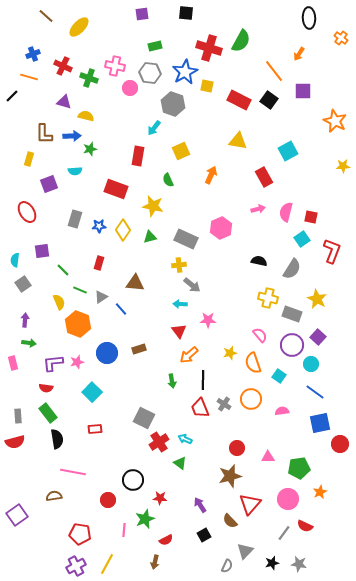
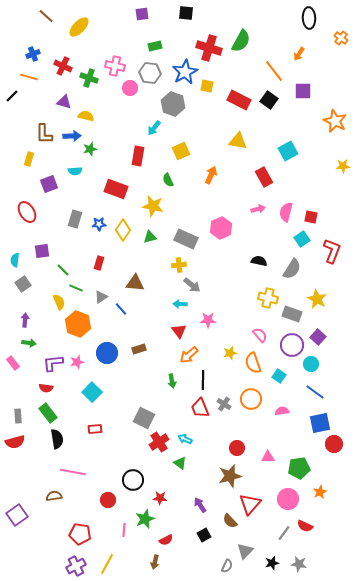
blue star at (99, 226): moved 2 px up
green line at (80, 290): moved 4 px left, 2 px up
pink rectangle at (13, 363): rotated 24 degrees counterclockwise
red circle at (340, 444): moved 6 px left
